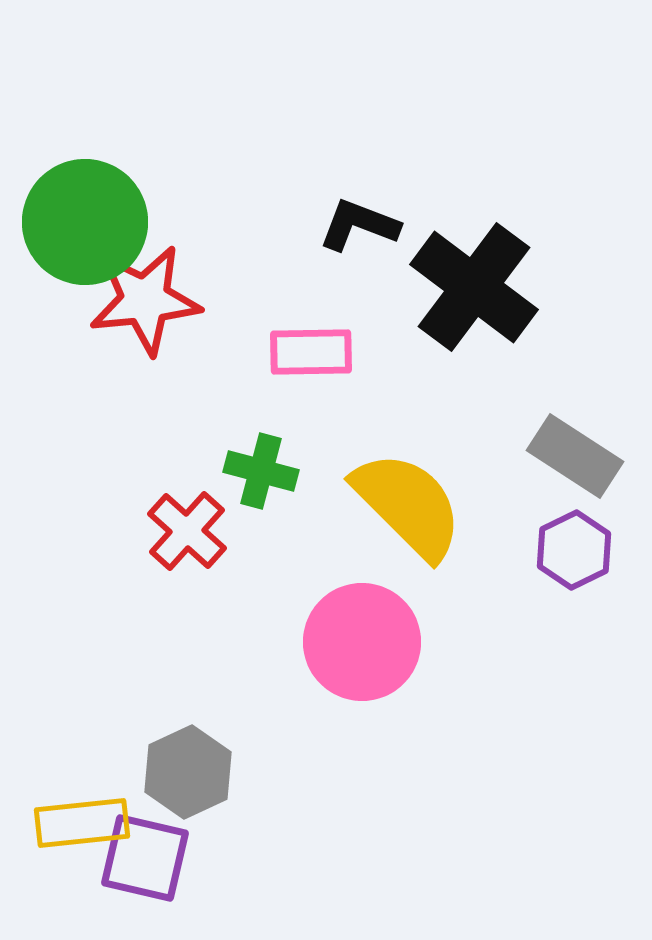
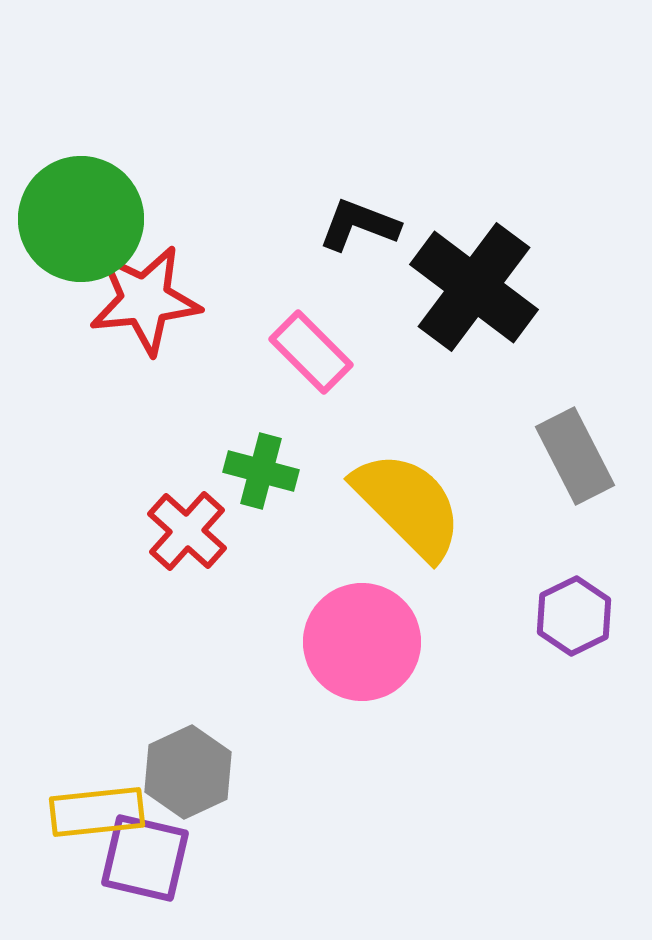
green circle: moved 4 px left, 3 px up
pink rectangle: rotated 46 degrees clockwise
gray rectangle: rotated 30 degrees clockwise
purple hexagon: moved 66 px down
yellow rectangle: moved 15 px right, 11 px up
